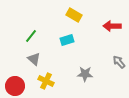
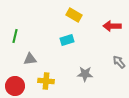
green line: moved 16 px left; rotated 24 degrees counterclockwise
gray triangle: moved 4 px left; rotated 48 degrees counterclockwise
yellow cross: rotated 21 degrees counterclockwise
